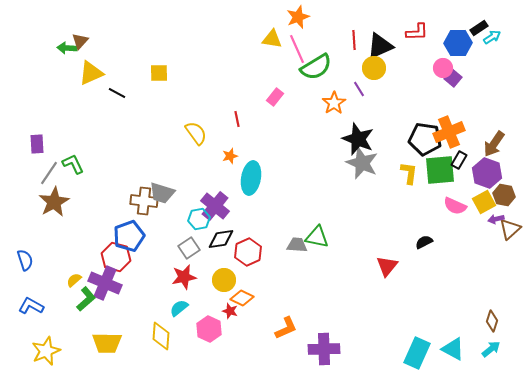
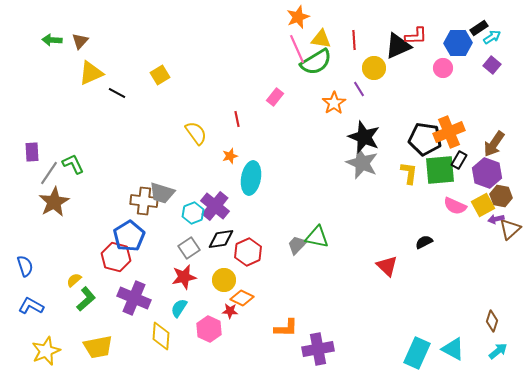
red L-shape at (417, 32): moved 1 px left, 4 px down
yellow triangle at (272, 39): moved 49 px right
black triangle at (380, 46): moved 18 px right
green arrow at (67, 48): moved 15 px left, 8 px up
green semicircle at (316, 67): moved 5 px up
yellow square at (159, 73): moved 1 px right, 2 px down; rotated 30 degrees counterclockwise
purple square at (453, 78): moved 39 px right, 13 px up
black star at (358, 139): moved 6 px right, 2 px up
purple rectangle at (37, 144): moved 5 px left, 8 px down
brown hexagon at (504, 195): moved 3 px left, 1 px down
yellow square at (484, 202): moved 1 px left, 3 px down
cyan hexagon at (199, 219): moved 6 px left, 6 px up; rotated 10 degrees counterclockwise
blue pentagon at (129, 236): rotated 12 degrees counterclockwise
gray trapezoid at (297, 245): rotated 50 degrees counterclockwise
blue semicircle at (25, 260): moved 6 px down
red triangle at (387, 266): rotated 25 degrees counterclockwise
purple cross at (105, 283): moved 29 px right, 15 px down
cyan semicircle at (179, 308): rotated 18 degrees counterclockwise
red star at (230, 311): rotated 14 degrees counterclockwise
orange L-shape at (286, 328): rotated 25 degrees clockwise
yellow trapezoid at (107, 343): moved 9 px left, 4 px down; rotated 12 degrees counterclockwise
purple cross at (324, 349): moved 6 px left; rotated 8 degrees counterclockwise
cyan arrow at (491, 349): moved 7 px right, 2 px down
